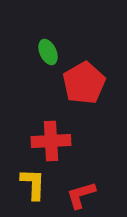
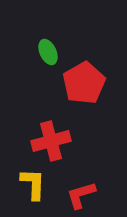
red cross: rotated 12 degrees counterclockwise
